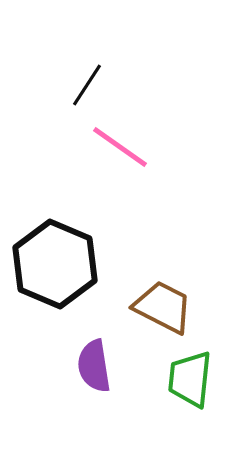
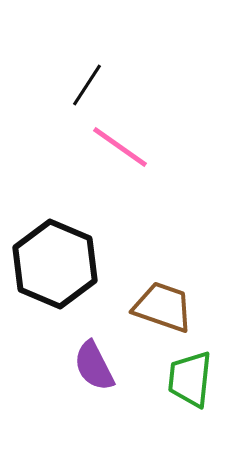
brown trapezoid: rotated 8 degrees counterclockwise
purple semicircle: rotated 18 degrees counterclockwise
